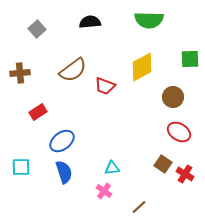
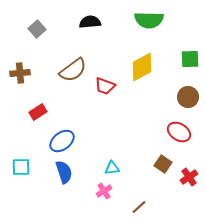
brown circle: moved 15 px right
red cross: moved 4 px right, 3 px down; rotated 24 degrees clockwise
pink cross: rotated 21 degrees clockwise
